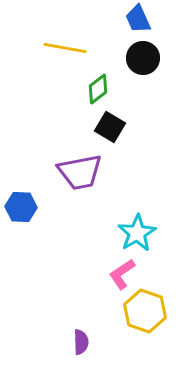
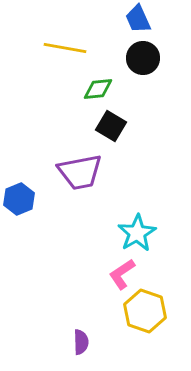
green diamond: rotated 32 degrees clockwise
black square: moved 1 px right, 1 px up
blue hexagon: moved 2 px left, 8 px up; rotated 24 degrees counterclockwise
